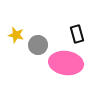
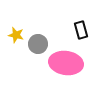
black rectangle: moved 4 px right, 4 px up
gray circle: moved 1 px up
